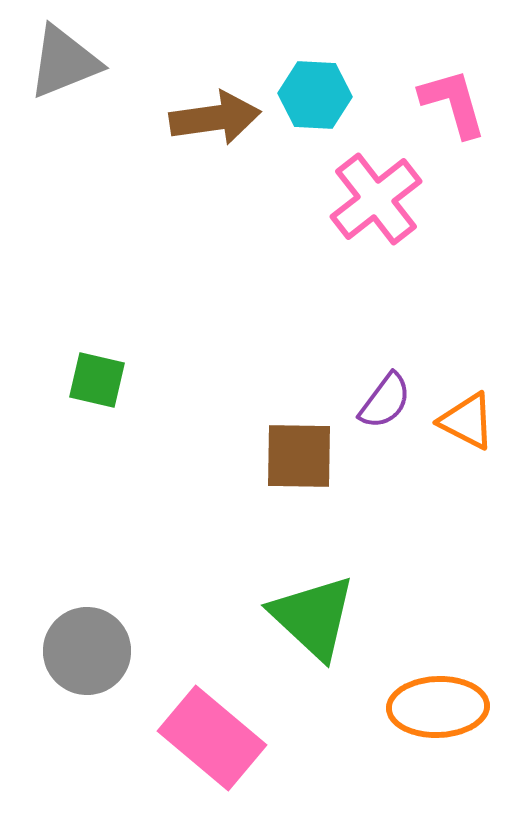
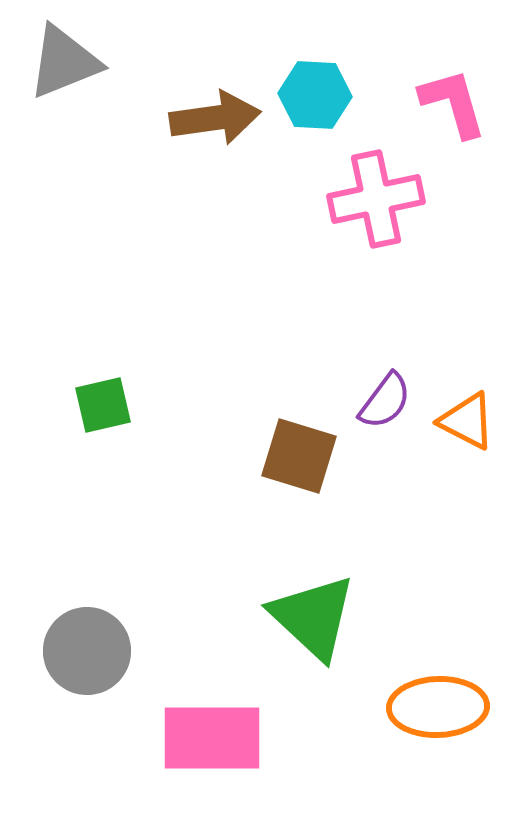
pink cross: rotated 26 degrees clockwise
green square: moved 6 px right, 25 px down; rotated 26 degrees counterclockwise
brown square: rotated 16 degrees clockwise
pink rectangle: rotated 40 degrees counterclockwise
